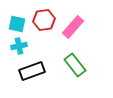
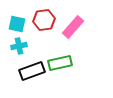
green rectangle: moved 15 px left, 2 px up; rotated 65 degrees counterclockwise
